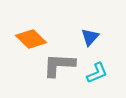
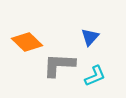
orange diamond: moved 4 px left, 3 px down
cyan L-shape: moved 2 px left, 3 px down
